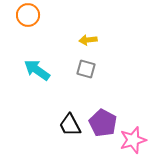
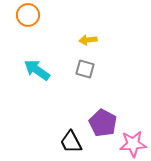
gray square: moved 1 px left
black trapezoid: moved 1 px right, 17 px down
pink star: moved 4 px down; rotated 12 degrees clockwise
